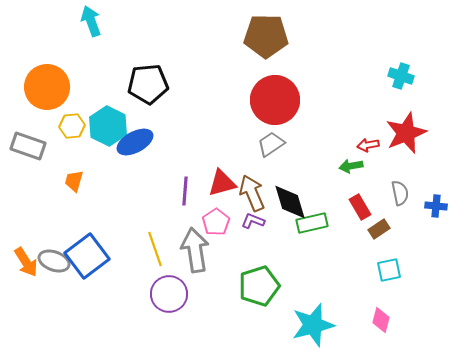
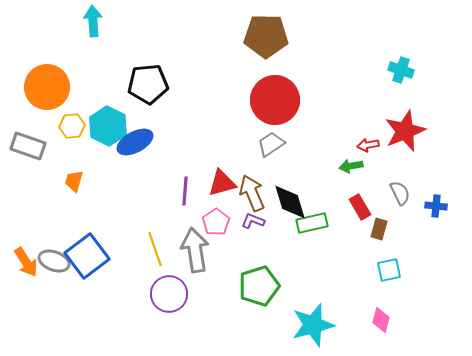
cyan arrow: moved 2 px right; rotated 16 degrees clockwise
cyan cross: moved 6 px up
red star: moved 1 px left, 2 px up
gray semicircle: rotated 15 degrees counterclockwise
brown rectangle: rotated 40 degrees counterclockwise
